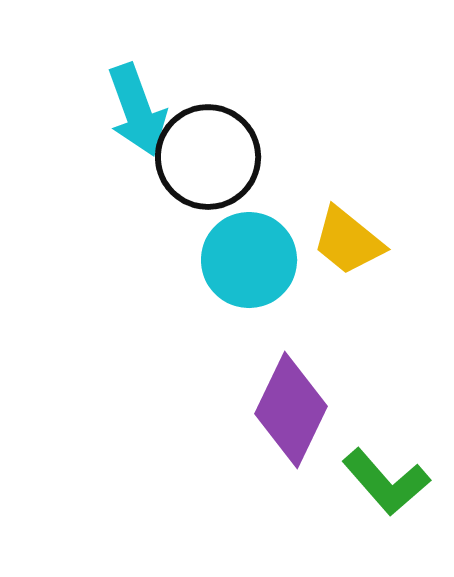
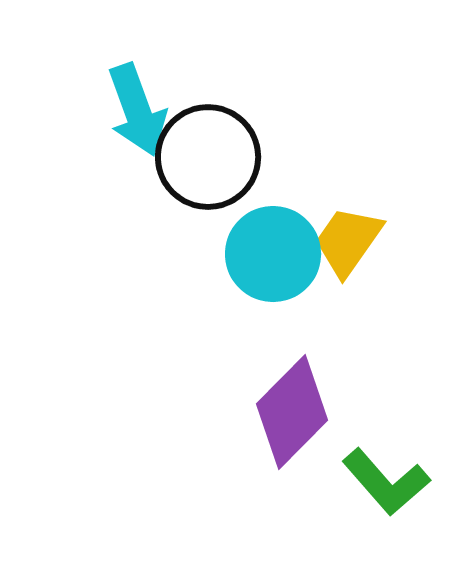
yellow trapezoid: rotated 86 degrees clockwise
cyan circle: moved 24 px right, 6 px up
purple diamond: moved 1 px right, 2 px down; rotated 19 degrees clockwise
